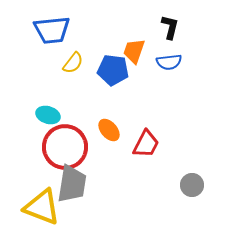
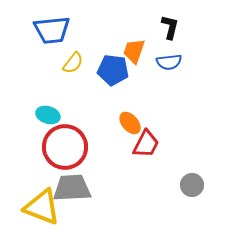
orange ellipse: moved 21 px right, 7 px up
gray trapezoid: moved 4 px down; rotated 102 degrees counterclockwise
